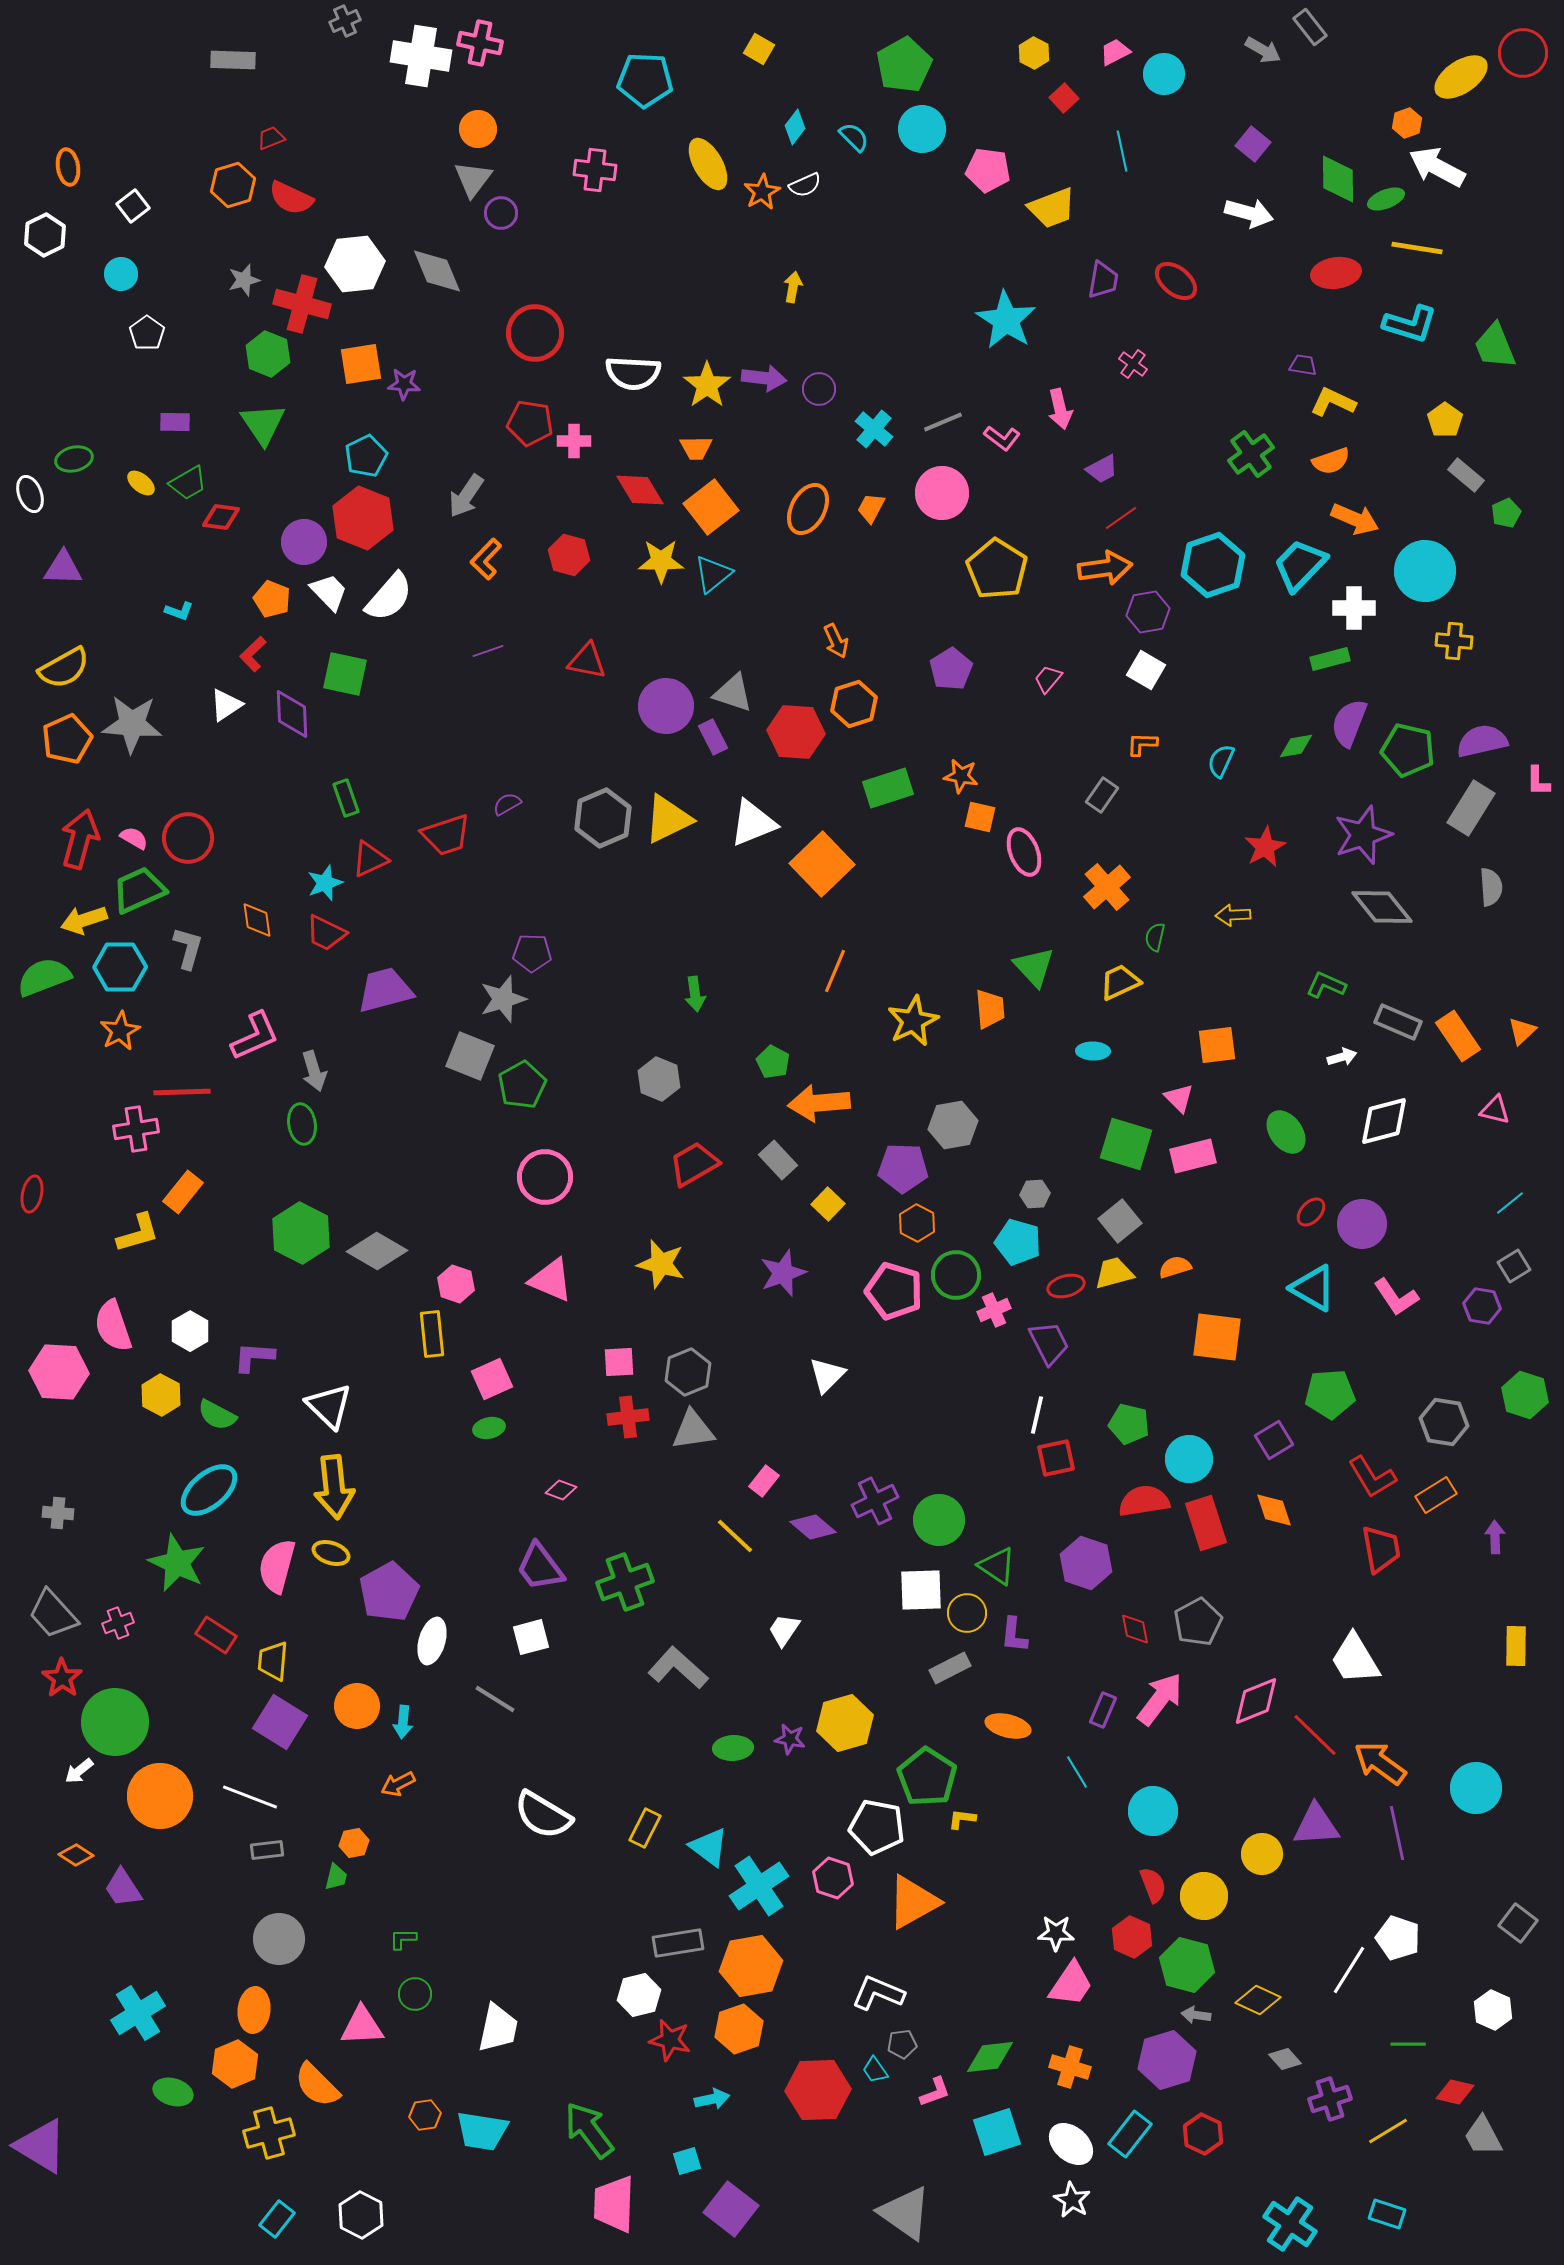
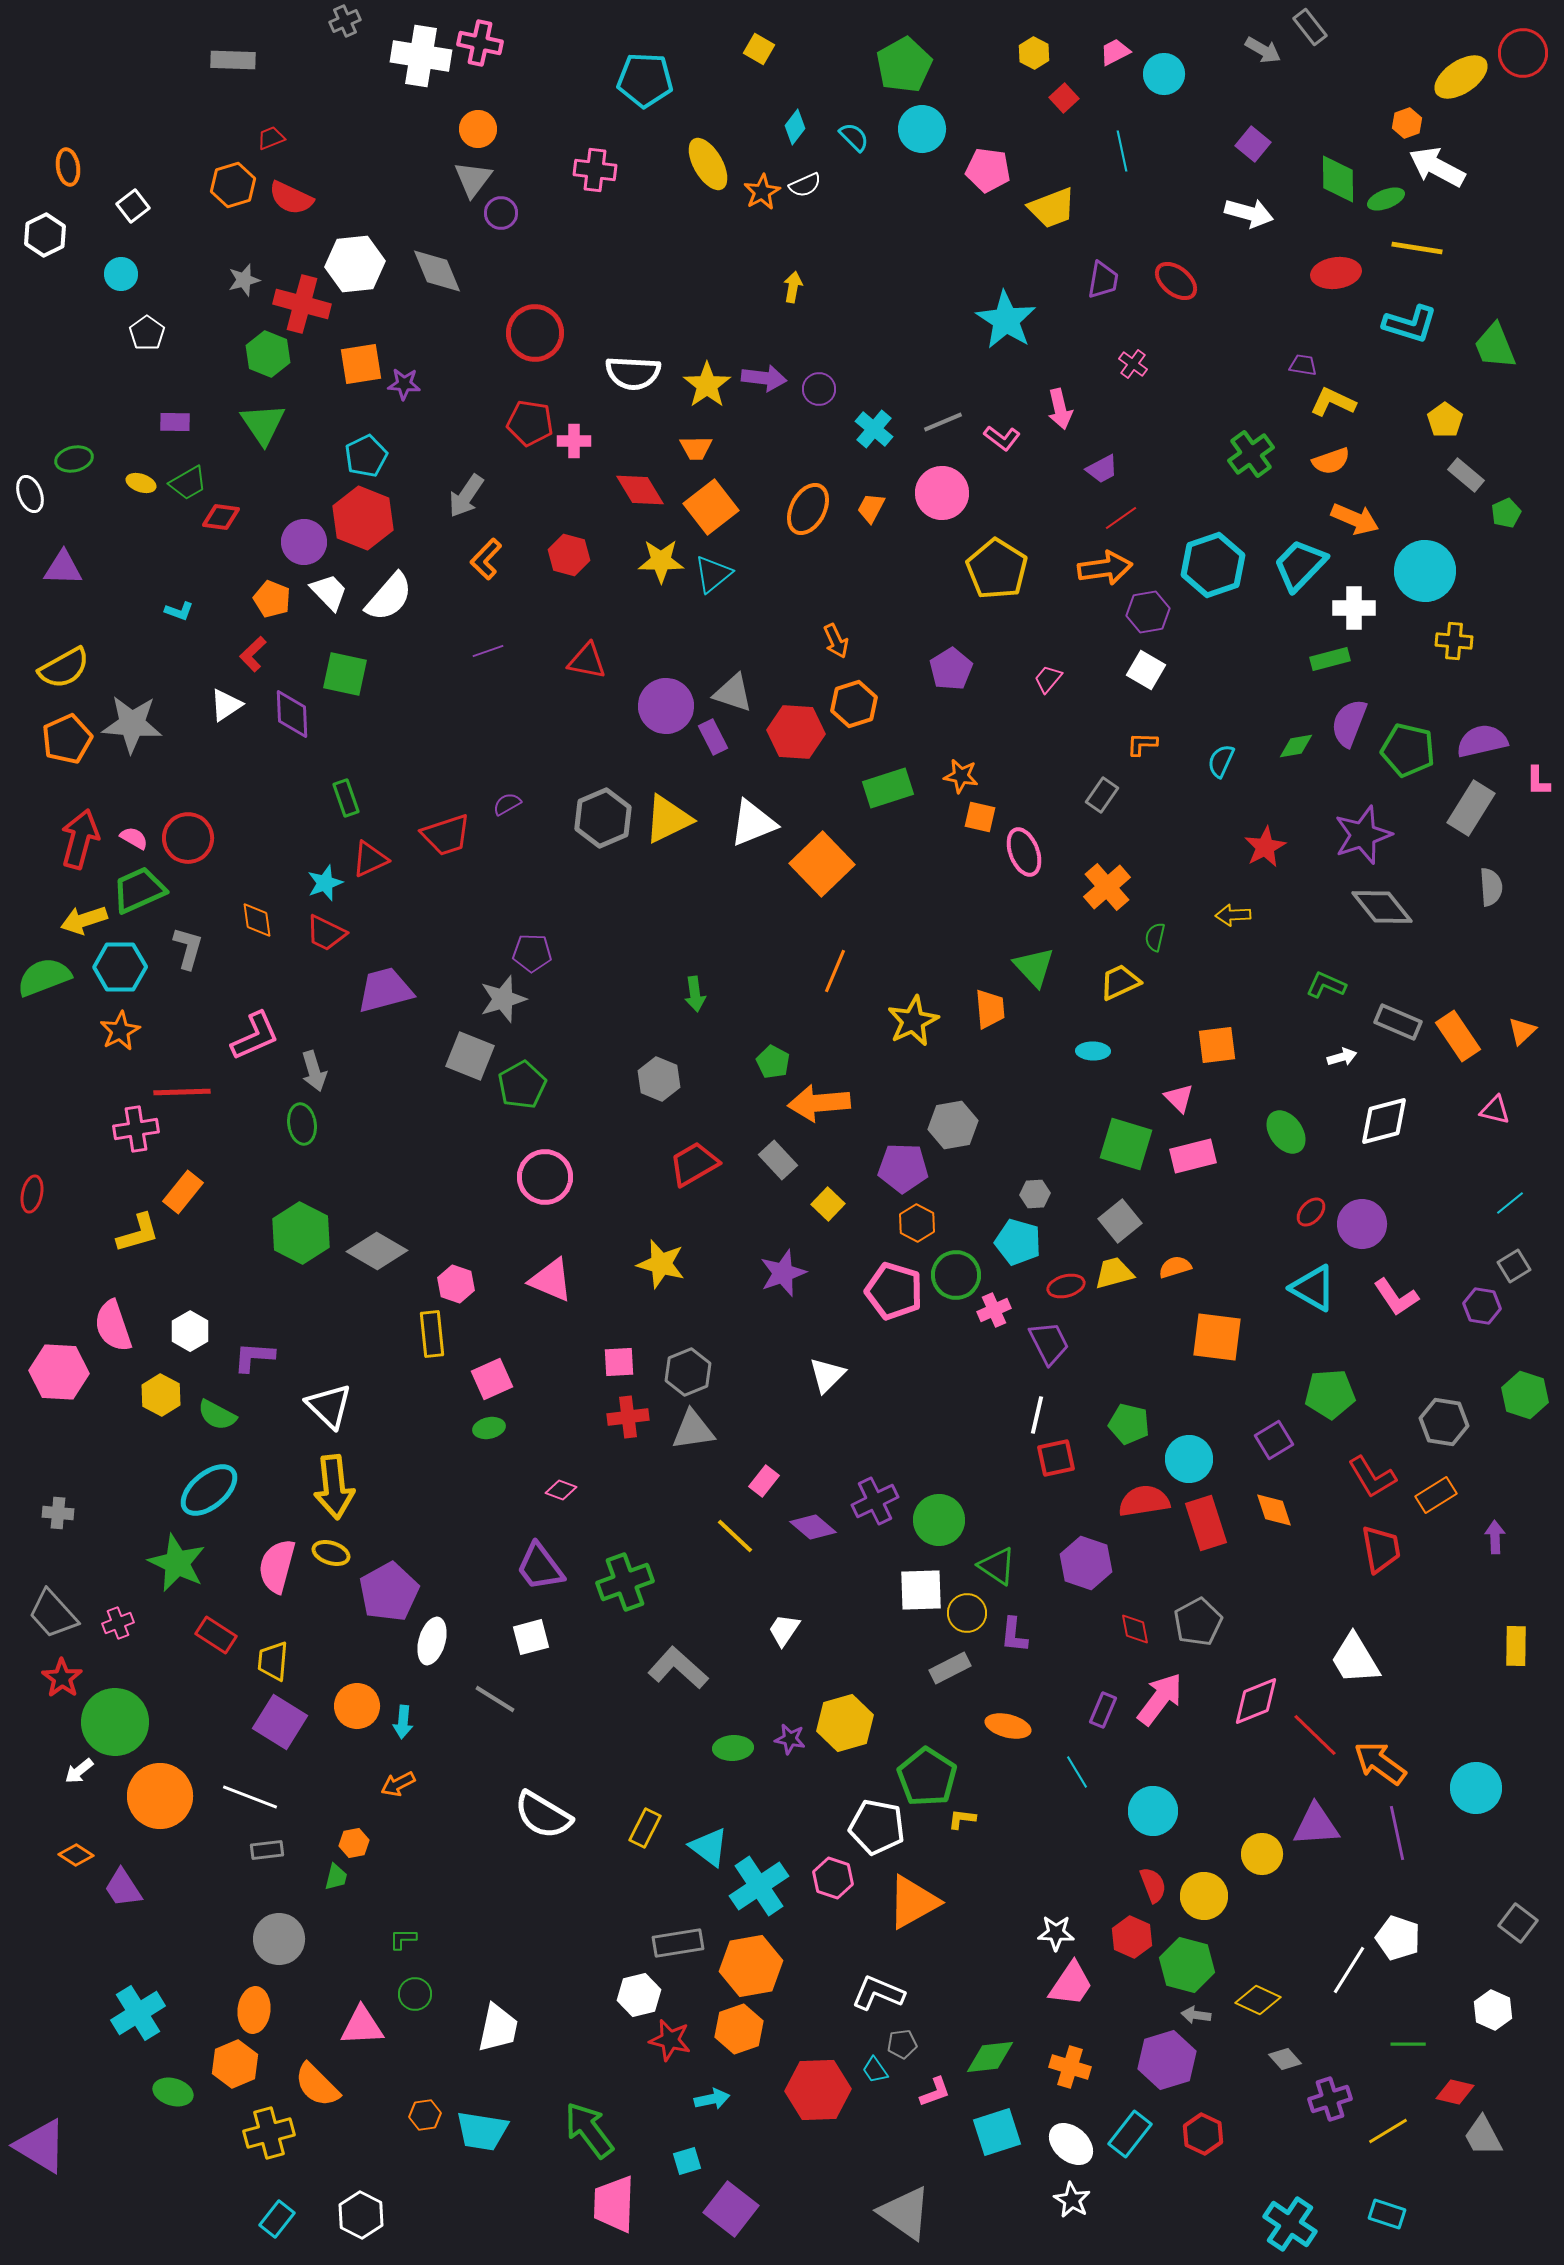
yellow ellipse at (141, 483): rotated 20 degrees counterclockwise
